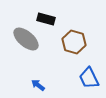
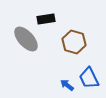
black rectangle: rotated 24 degrees counterclockwise
gray ellipse: rotated 8 degrees clockwise
blue arrow: moved 29 px right
